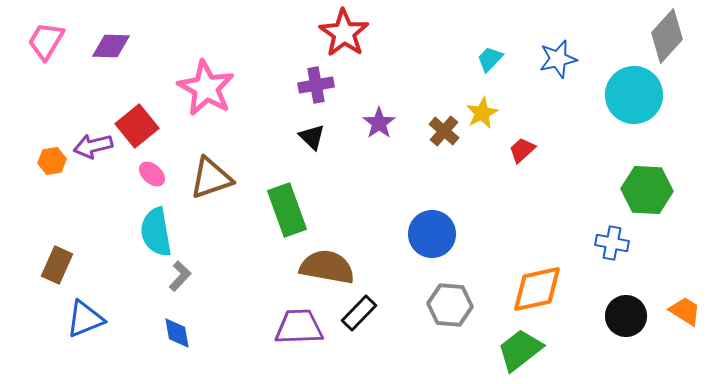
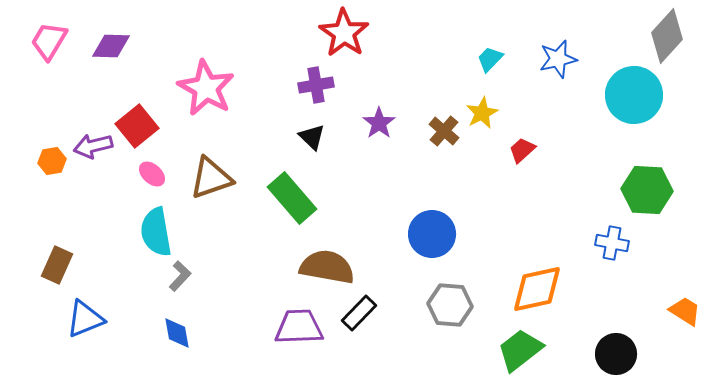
pink trapezoid: moved 3 px right
green rectangle: moved 5 px right, 12 px up; rotated 21 degrees counterclockwise
black circle: moved 10 px left, 38 px down
